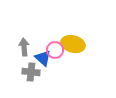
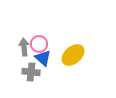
yellow ellipse: moved 11 px down; rotated 55 degrees counterclockwise
pink circle: moved 16 px left, 6 px up
